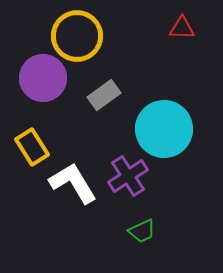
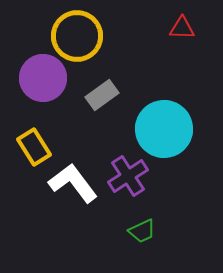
gray rectangle: moved 2 px left
yellow rectangle: moved 2 px right
white L-shape: rotated 6 degrees counterclockwise
